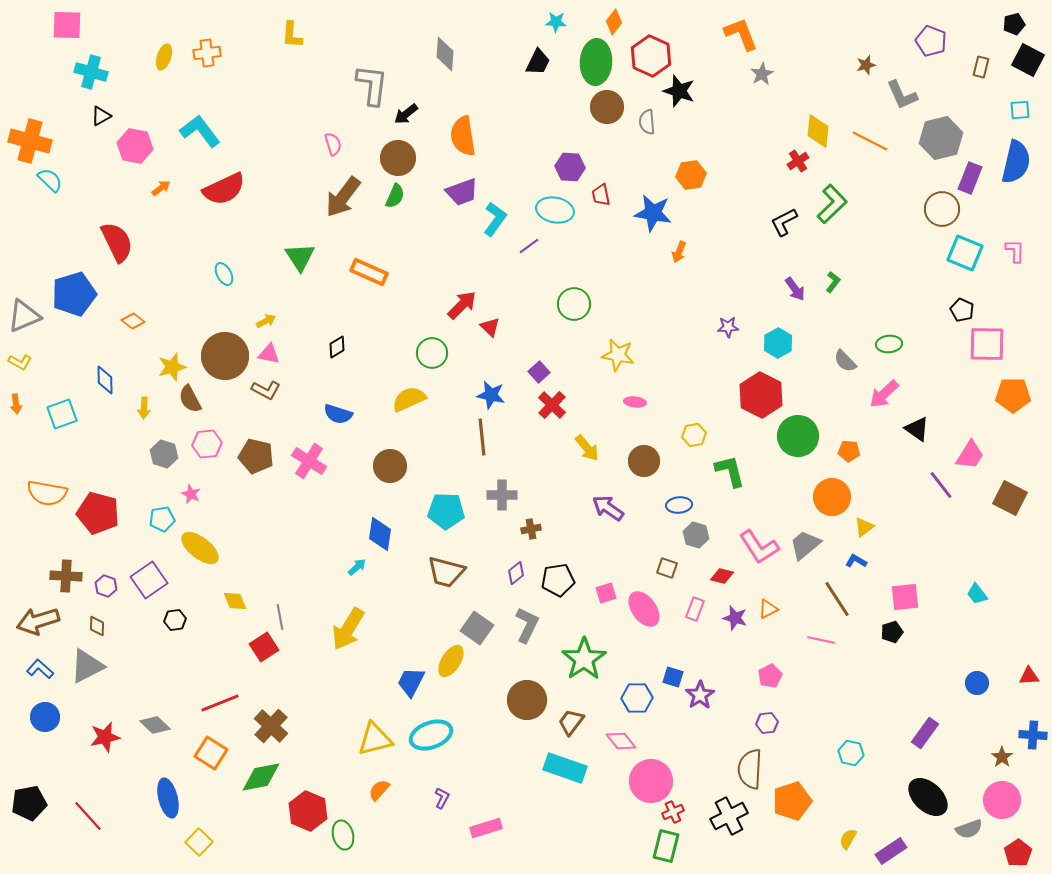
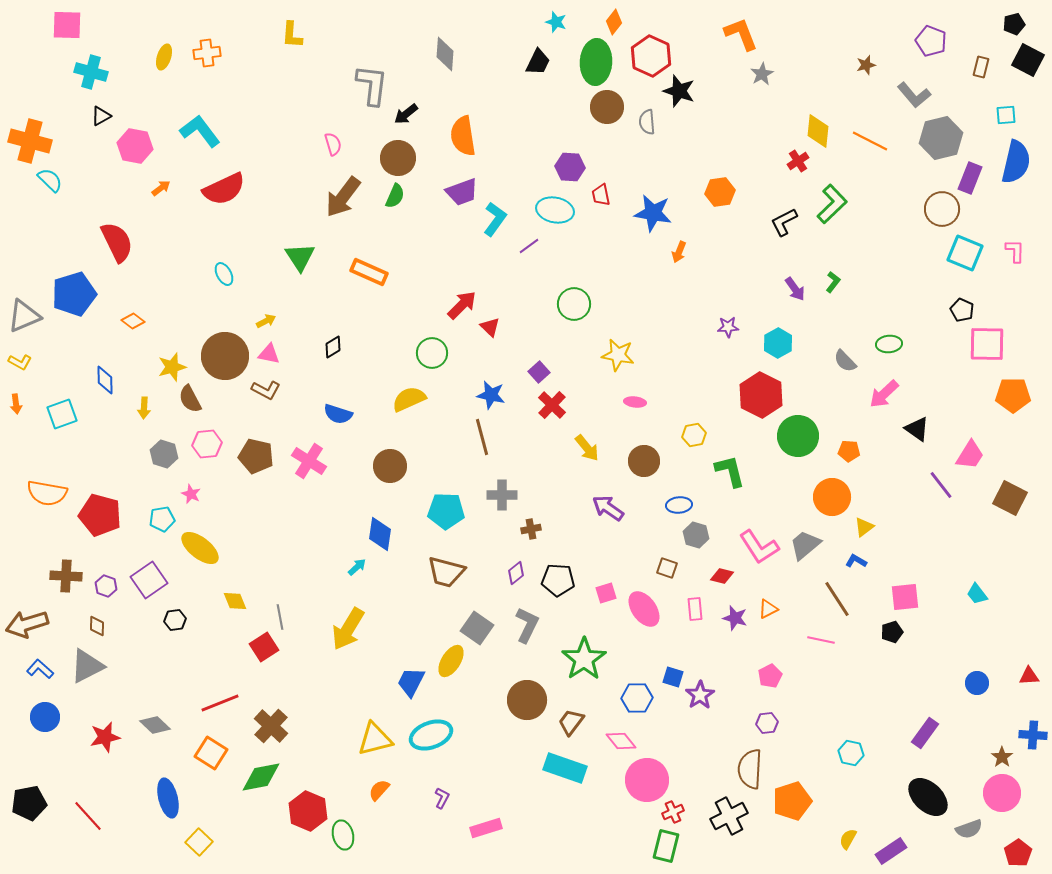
cyan star at (556, 22): rotated 15 degrees clockwise
gray L-shape at (902, 95): moved 12 px right; rotated 16 degrees counterclockwise
cyan square at (1020, 110): moved 14 px left, 5 px down
orange hexagon at (691, 175): moved 29 px right, 17 px down
black diamond at (337, 347): moved 4 px left
brown line at (482, 437): rotated 9 degrees counterclockwise
red pentagon at (98, 513): moved 2 px right, 2 px down
black pentagon at (558, 580): rotated 12 degrees clockwise
pink rectangle at (695, 609): rotated 25 degrees counterclockwise
brown arrow at (38, 621): moved 11 px left, 3 px down
pink circle at (651, 781): moved 4 px left, 1 px up
pink circle at (1002, 800): moved 7 px up
